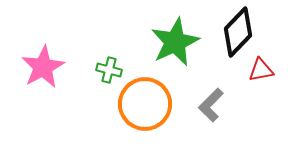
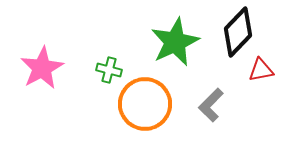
pink star: moved 1 px left, 1 px down
